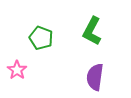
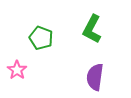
green L-shape: moved 2 px up
